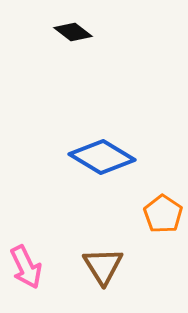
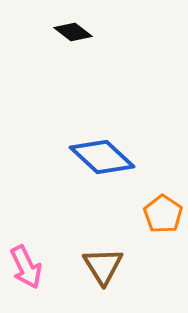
blue diamond: rotated 12 degrees clockwise
